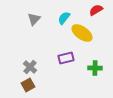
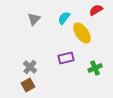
yellow ellipse: rotated 20 degrees clockwise
green cross: rotated 24 degrees counterclockwise
